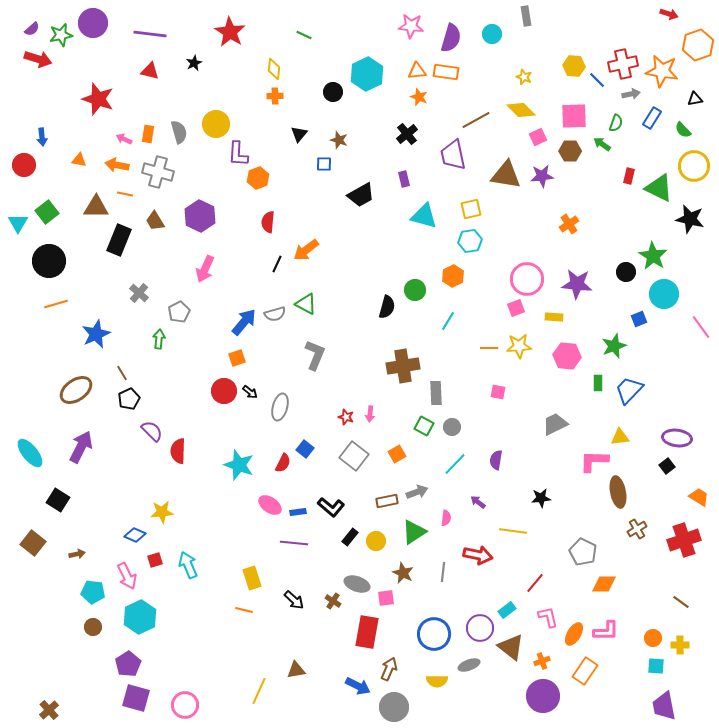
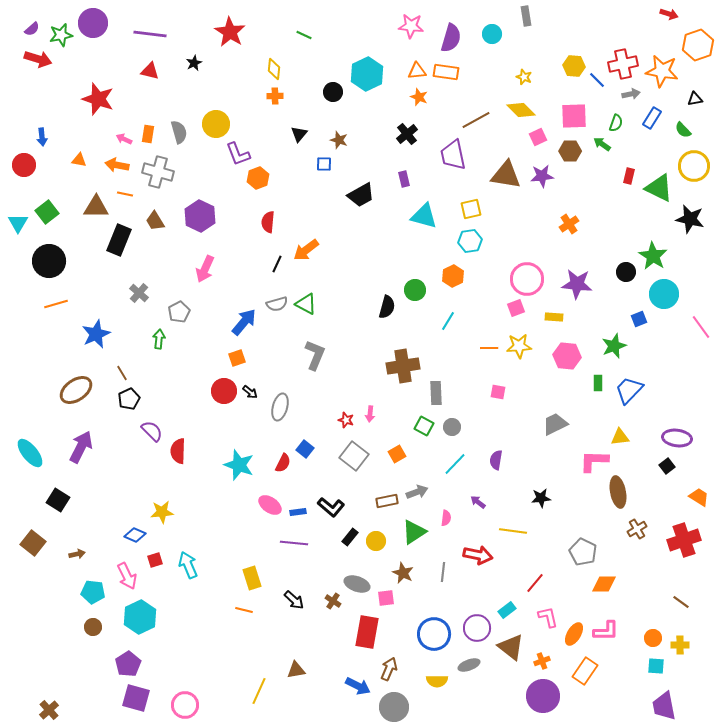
purple L-shape at (238, 154): rotated 24 degrees counterclockwise
gray semicircle at (275, 314): moved 2 px right, 10 px up
red star at (346, 417): moved 3 px down
purple circle at (480, 628): moved 3 px left
